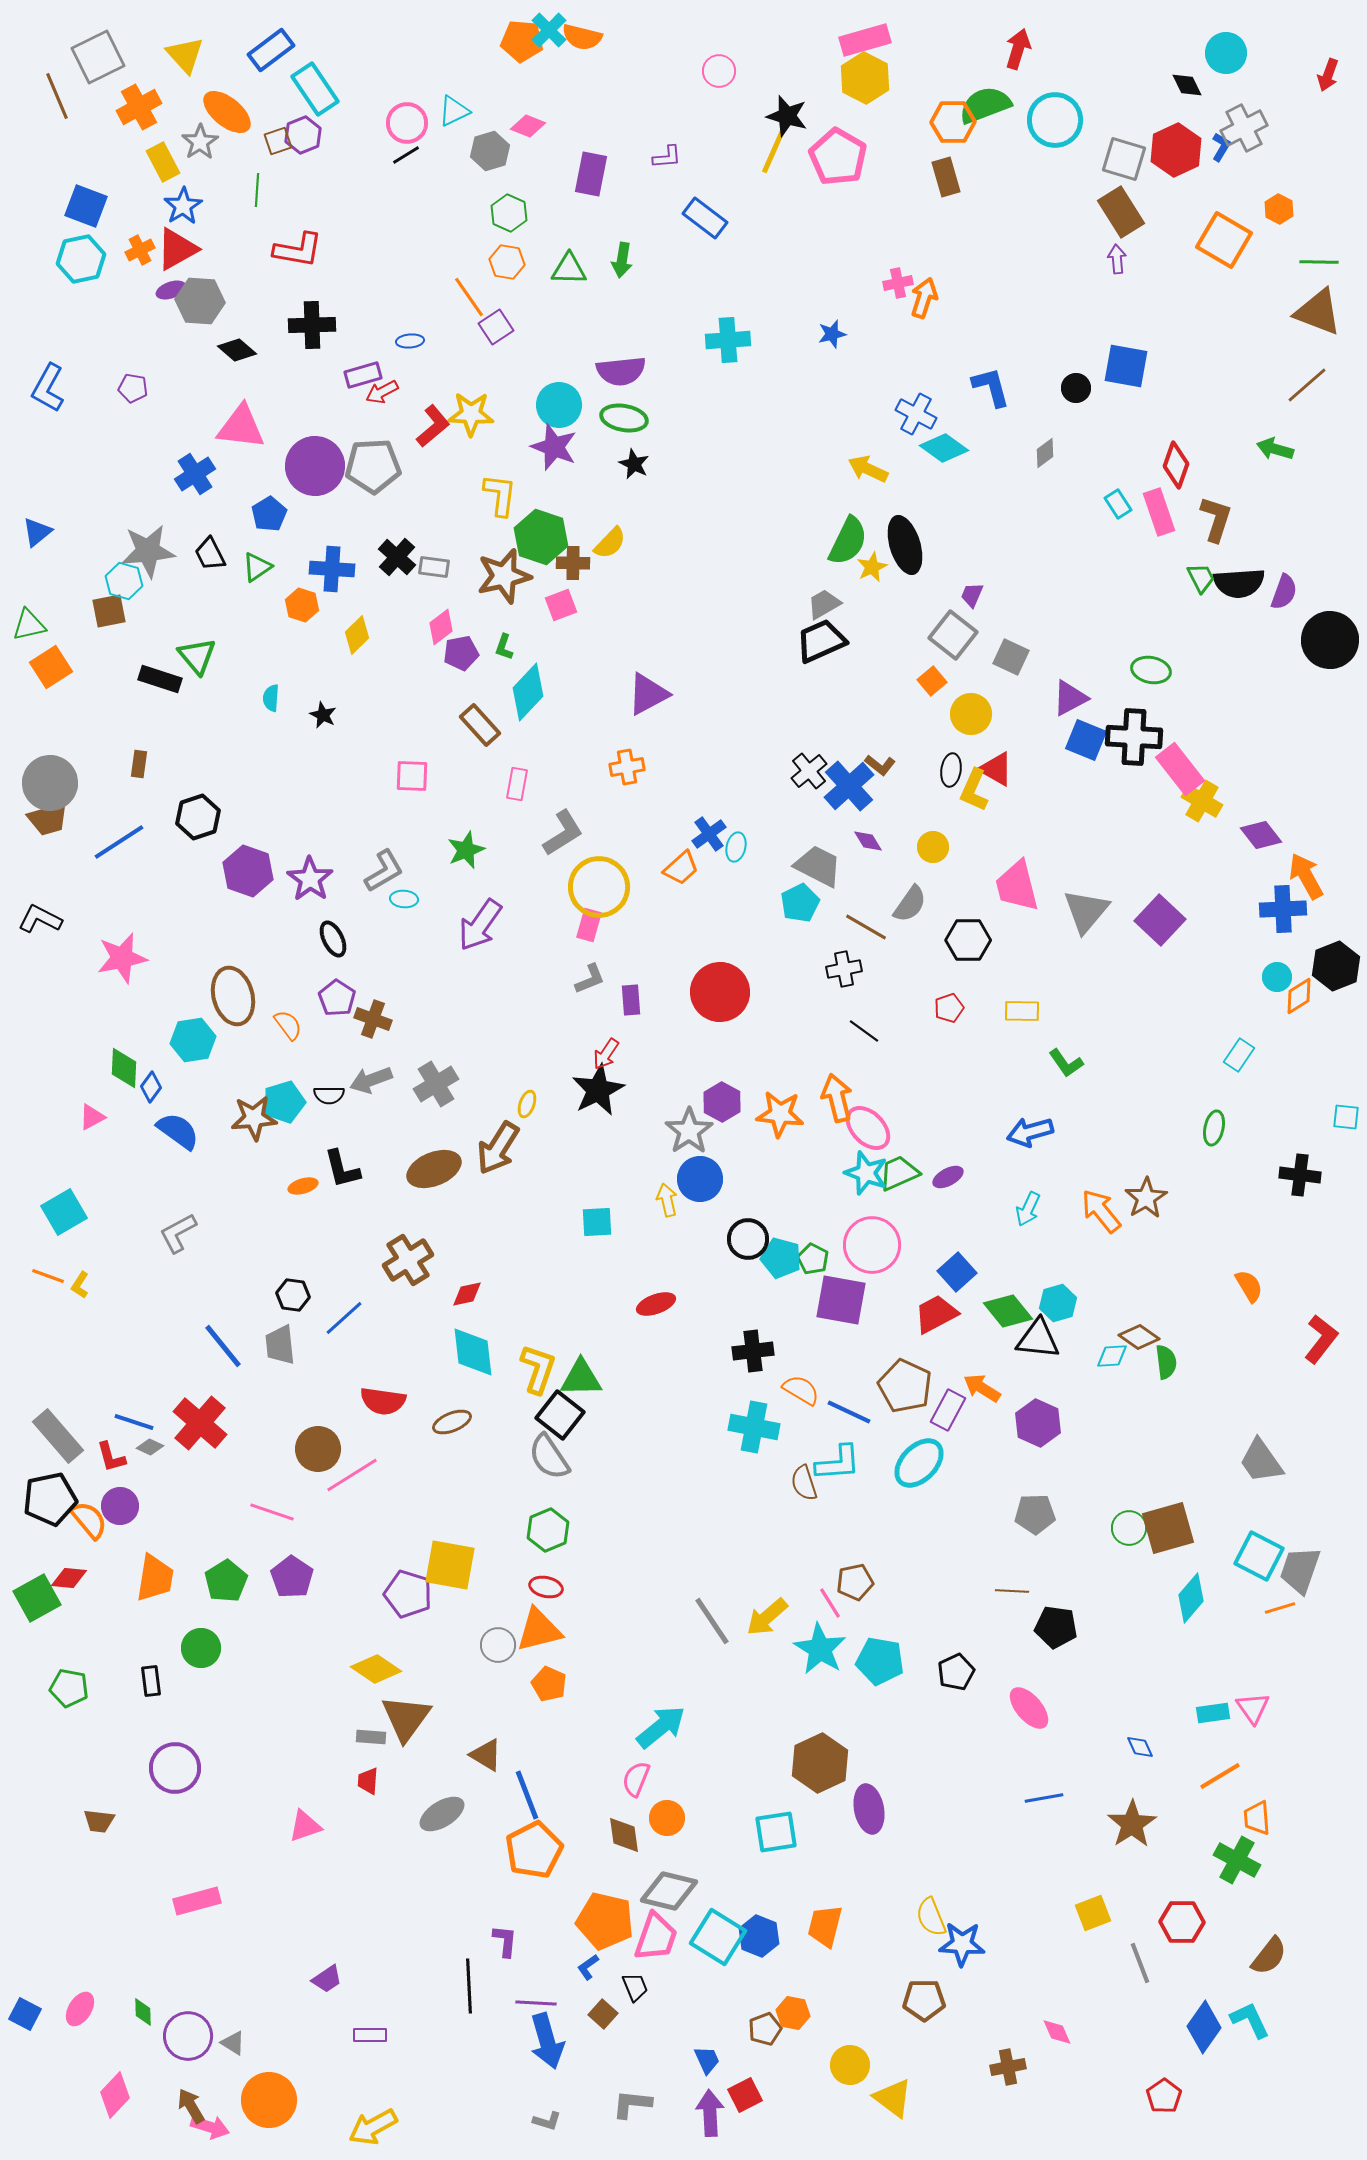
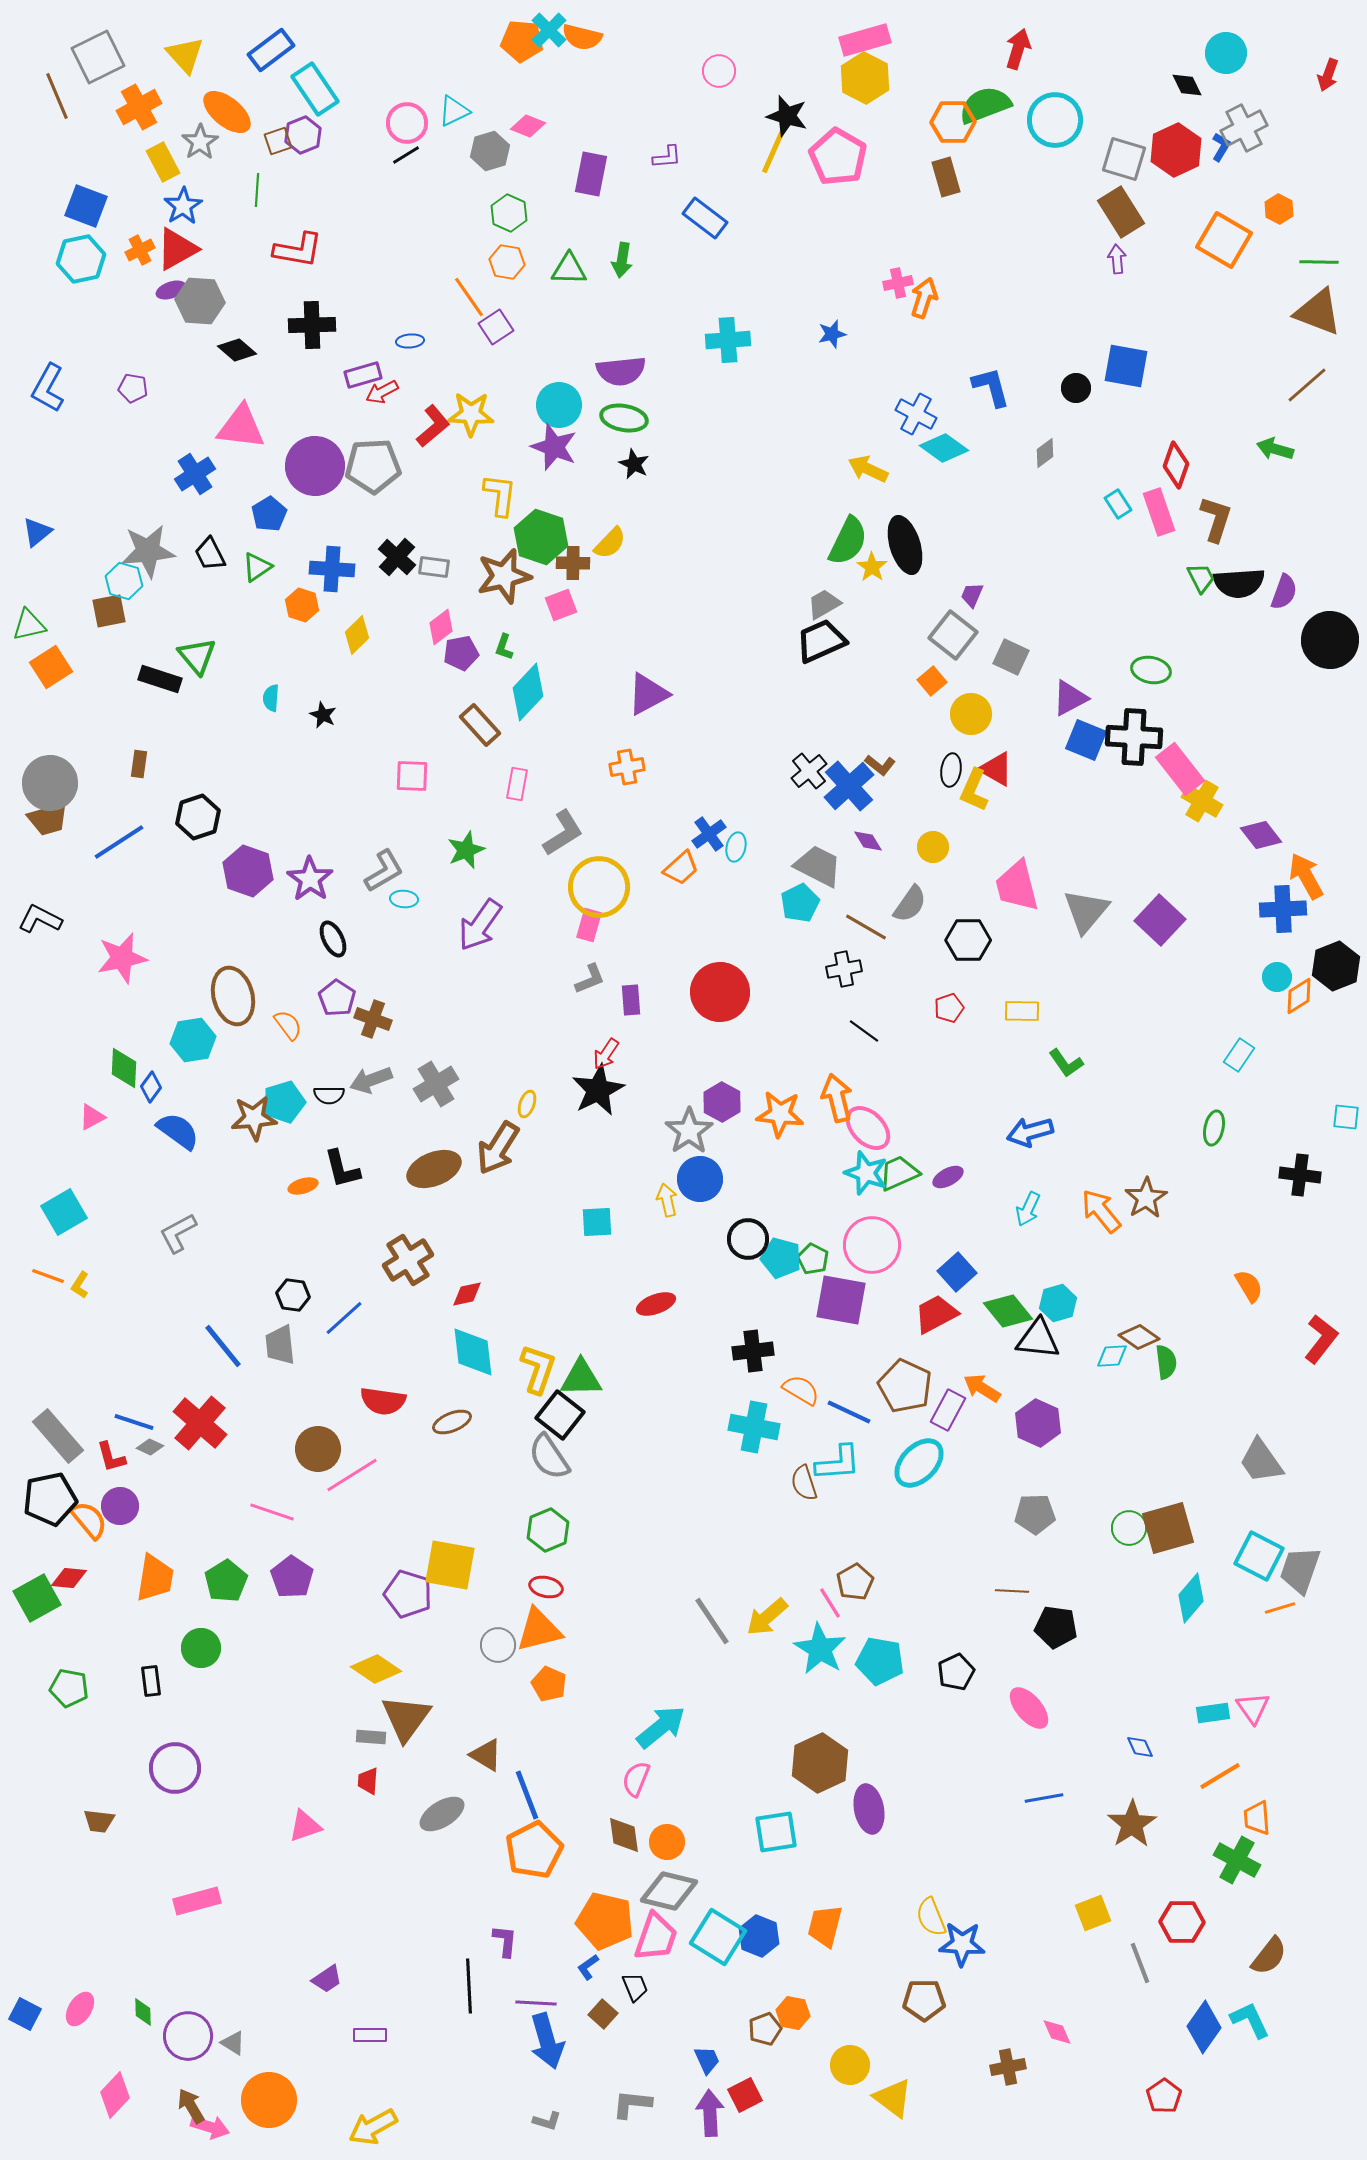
yellow star at (872, 567): rotated 12 degrees counterclockwise
brown pentagon at (855, 1582): rotated 18 degrees counterclockwise
orange circle at (667, 1818): moved 24 px down
